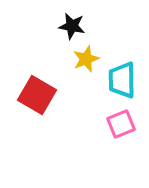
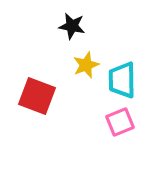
yellow star: moved 6 px down
red square: moved 1 px down; rotated 9 degrees counterclockwise
pink square: moved 1 px left, 2 px up
